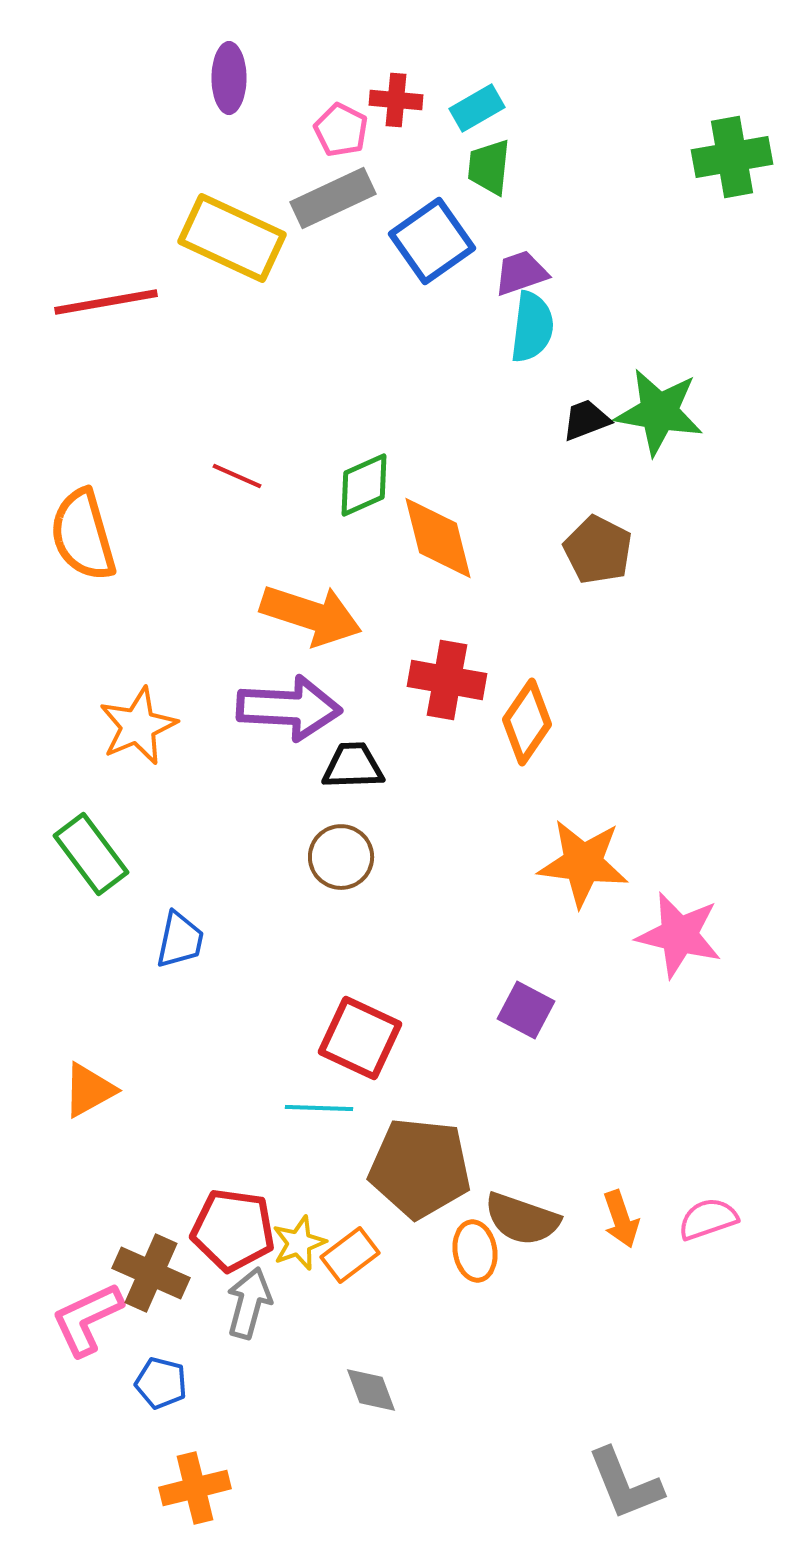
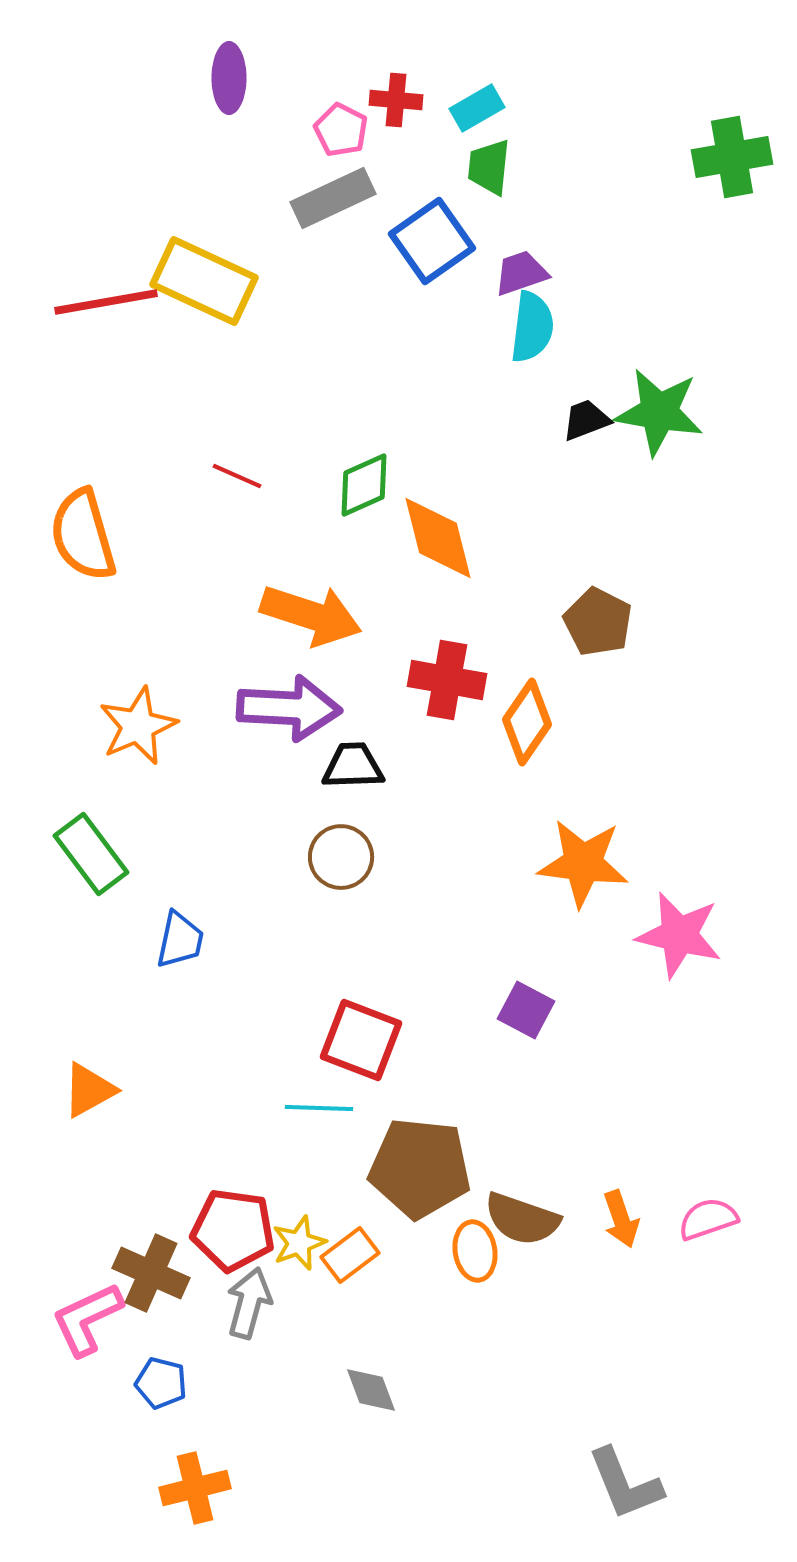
yellow rectangle at (232, 238): moved 28 px left, 43 px down
brown pentagon at (598, 550): moved 72 px down
red square at (360, 1038): moved 1 px right, 2 px down; rotated 4 degrees counterclockwise
